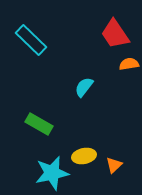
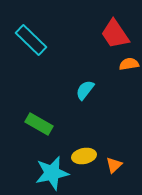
cyan semicircle: moved 1 px right, 3 px down
